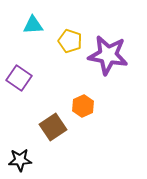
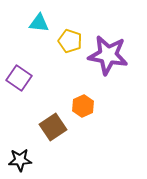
cyan triangle: moved 6 px right, 2 px up; rotated 10 degrees clockwise
